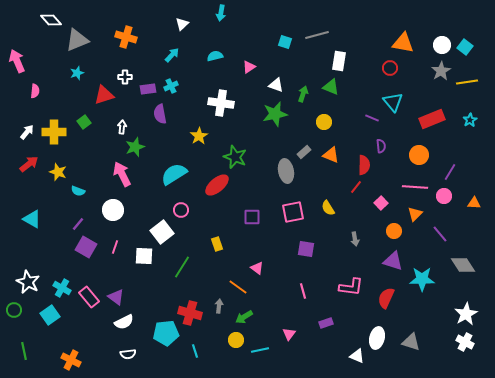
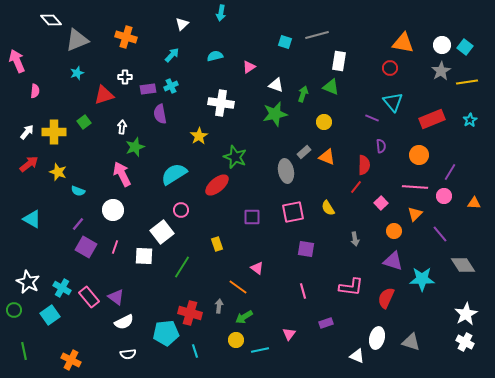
orange triangle at (331, 155): moved 4 px left, 2 px down
